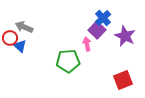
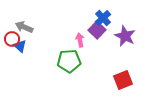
red circle: moved 2 px right, 1 px down
pink arrow: moved 7 px left, 4 px up
green pentagon: moved 1 px right
